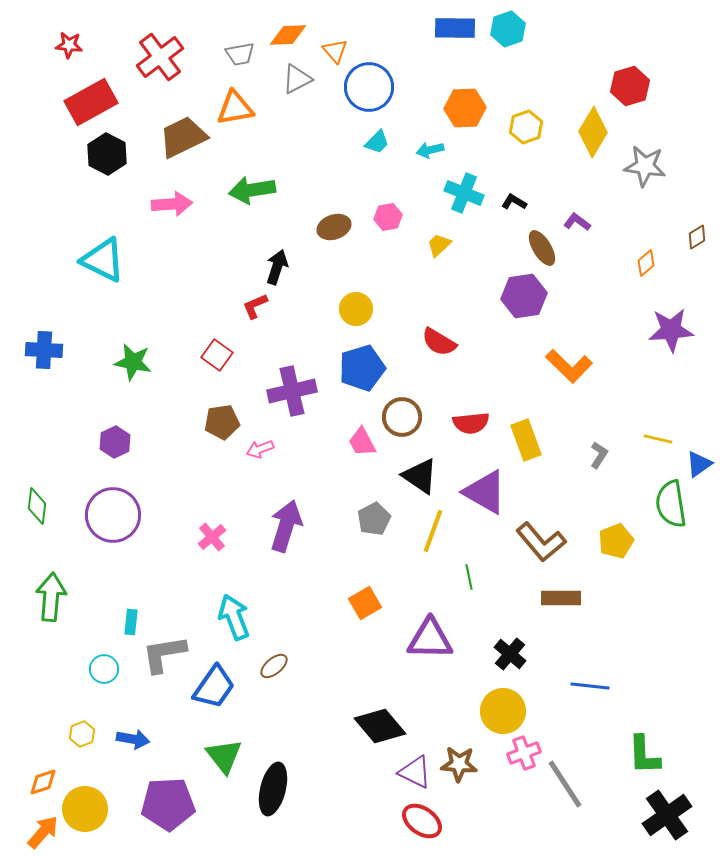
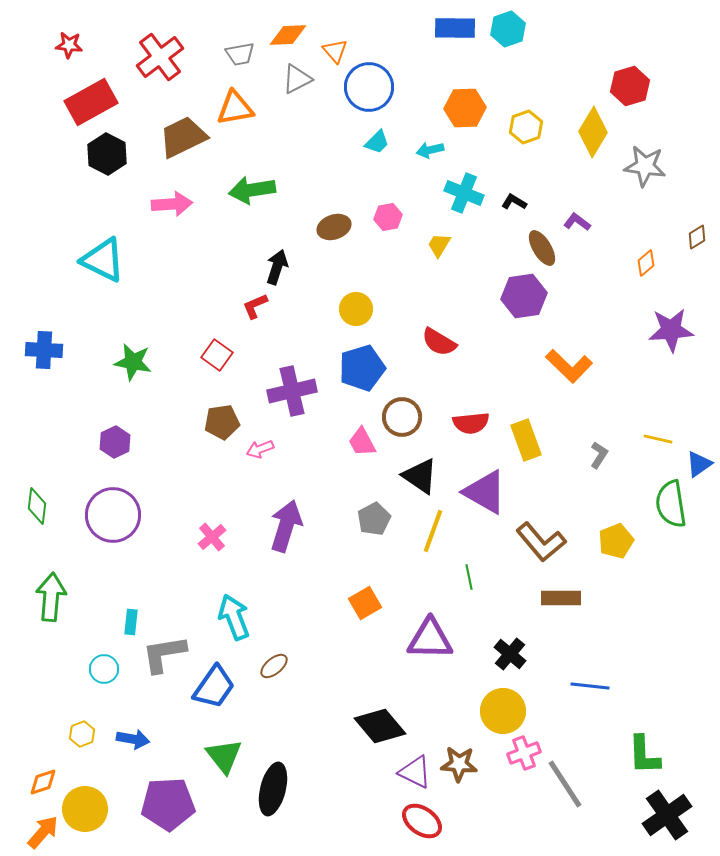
yellow trapezoid at (439, 245): rotated 16 degrees counterclockwise
